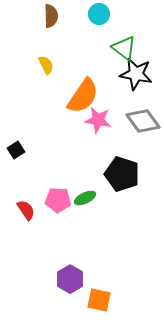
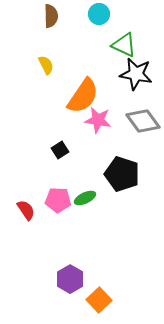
green triangle: moved 3 px up; rotated 12 degrees counterclockwise
black square: moved 44 px right
orange square: rotated 35 degrees clockwise
